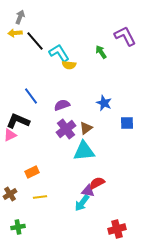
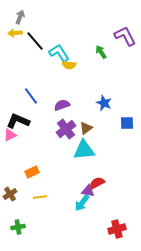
cyan triangle: moved 1 px up
